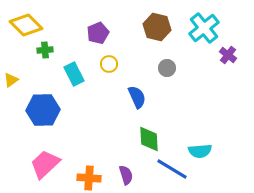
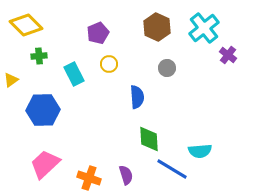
brown hexagon: rotated 12 degrees clockwise
green cross: moved 6 px left, 6 px down
blue semicircle: rotated 20 degrees clockwise
orange cross: rotated 15 degrees clockwise
